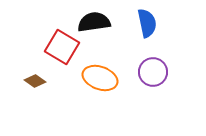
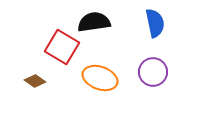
blue semicircle: moved 8 px right
